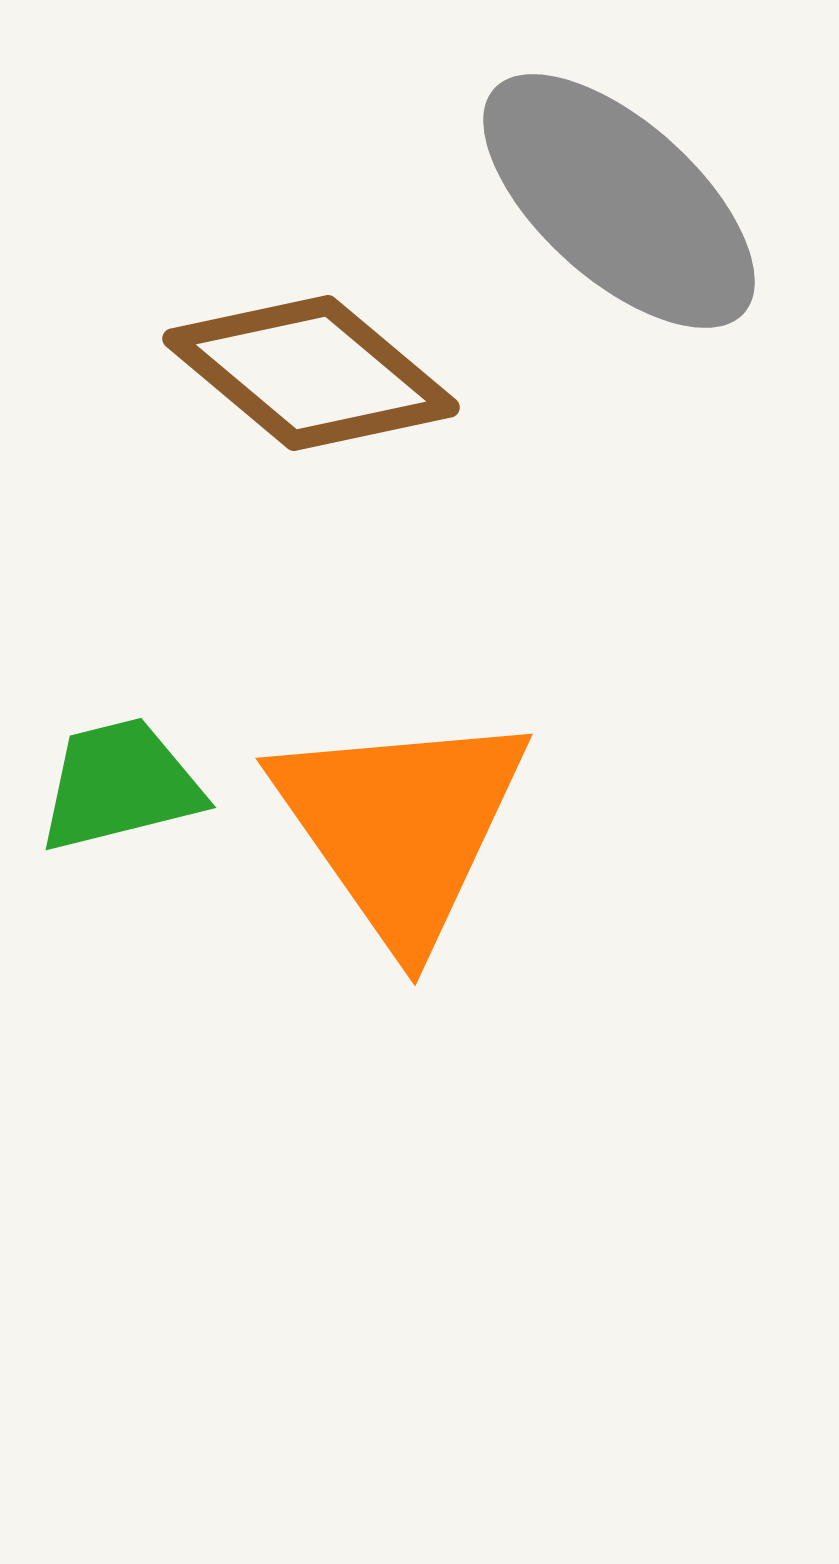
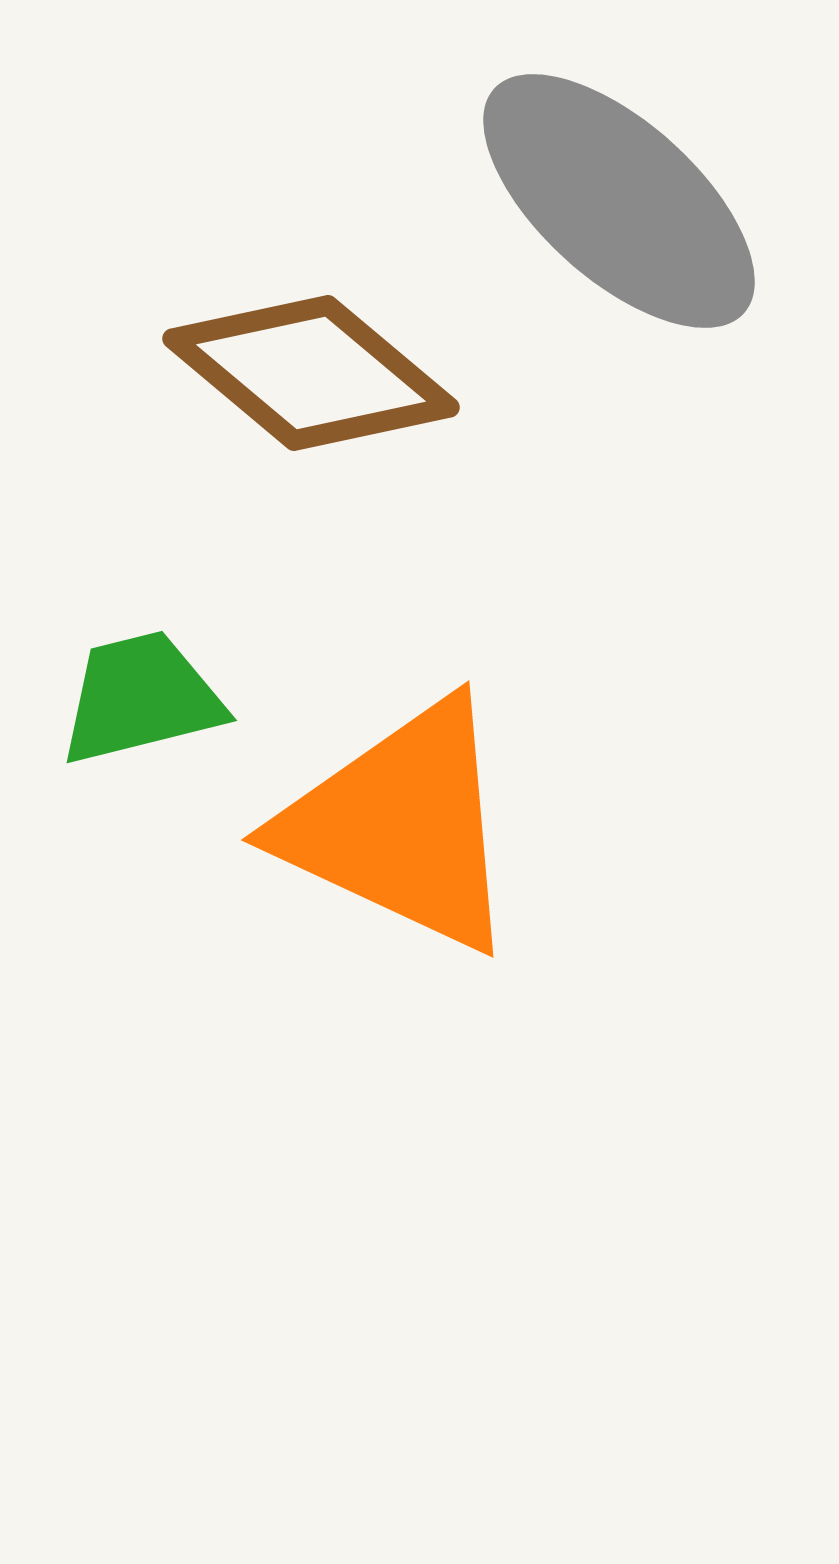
green trapezoid: moved 21 px right, 87 px up
orange triangle: rotated 30 degrees counterclockwise
